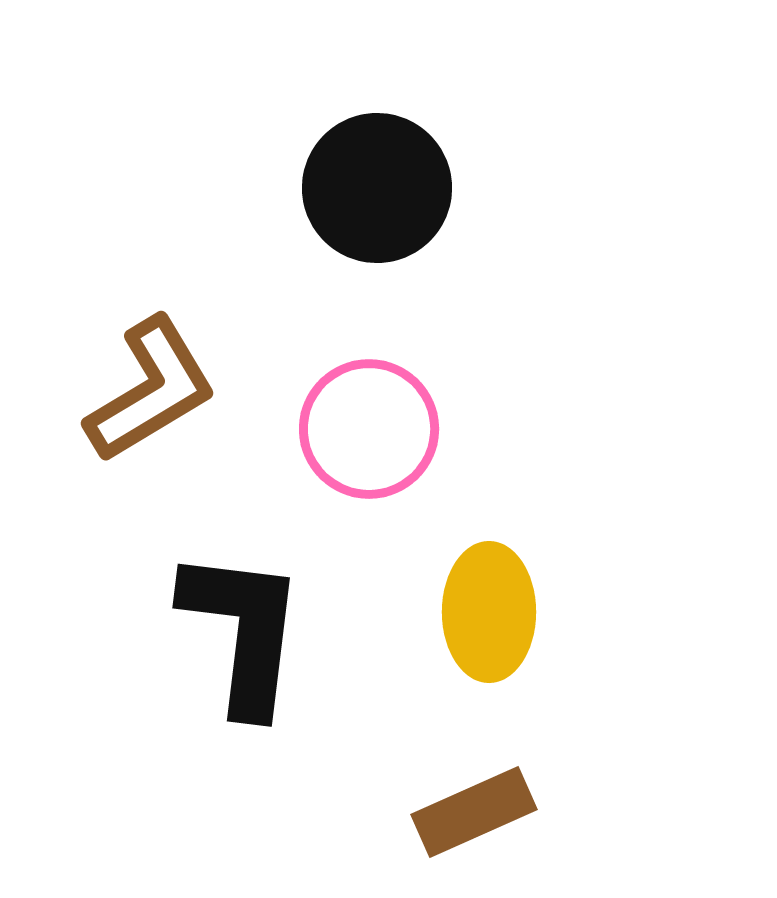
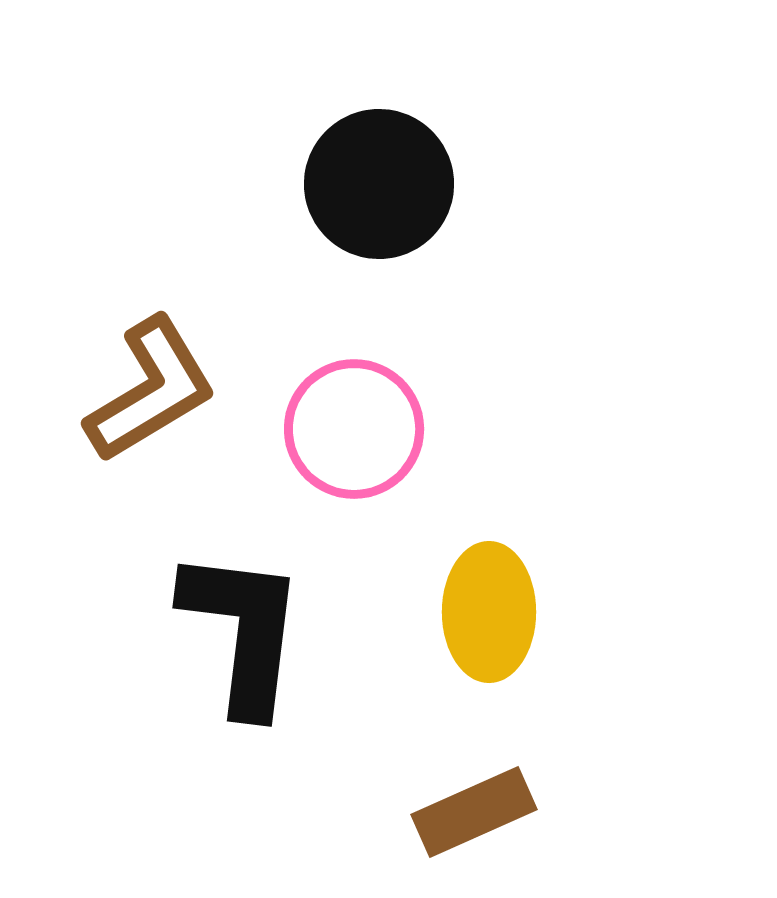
black circle: moved 2 px right, 4 px up
pink circle: moved 15 px left
